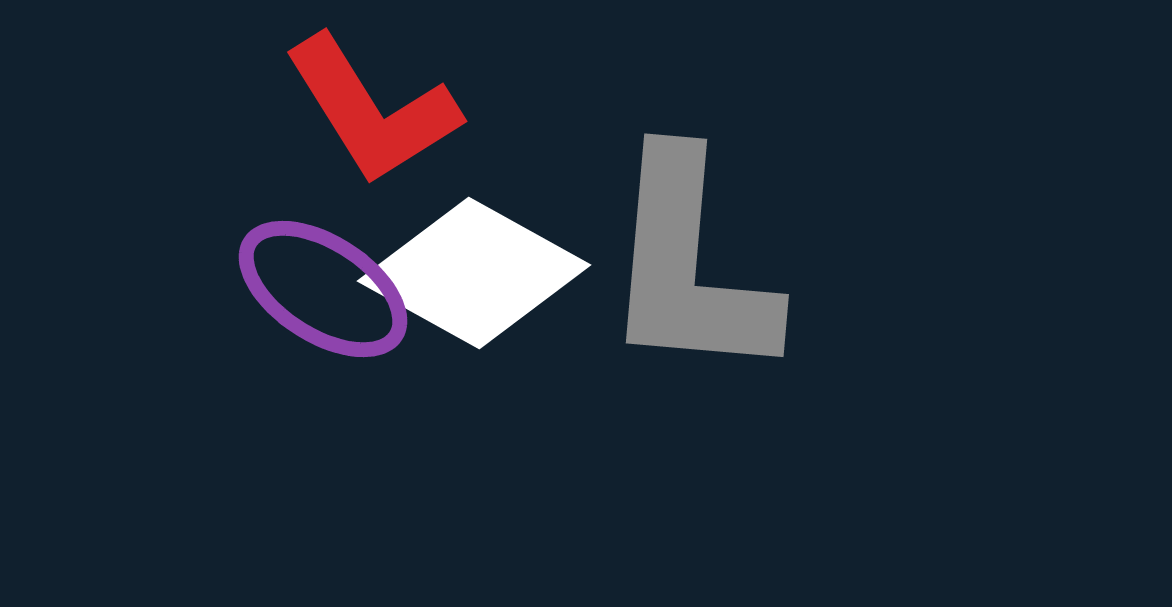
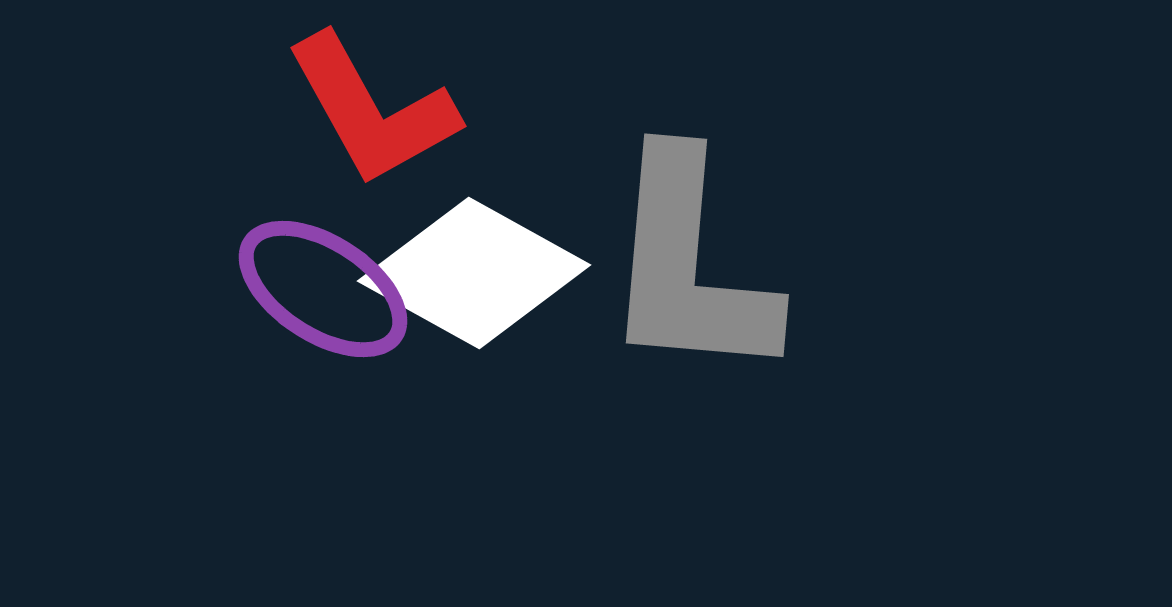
red L-shape: rotated 3 degrees clockwise
